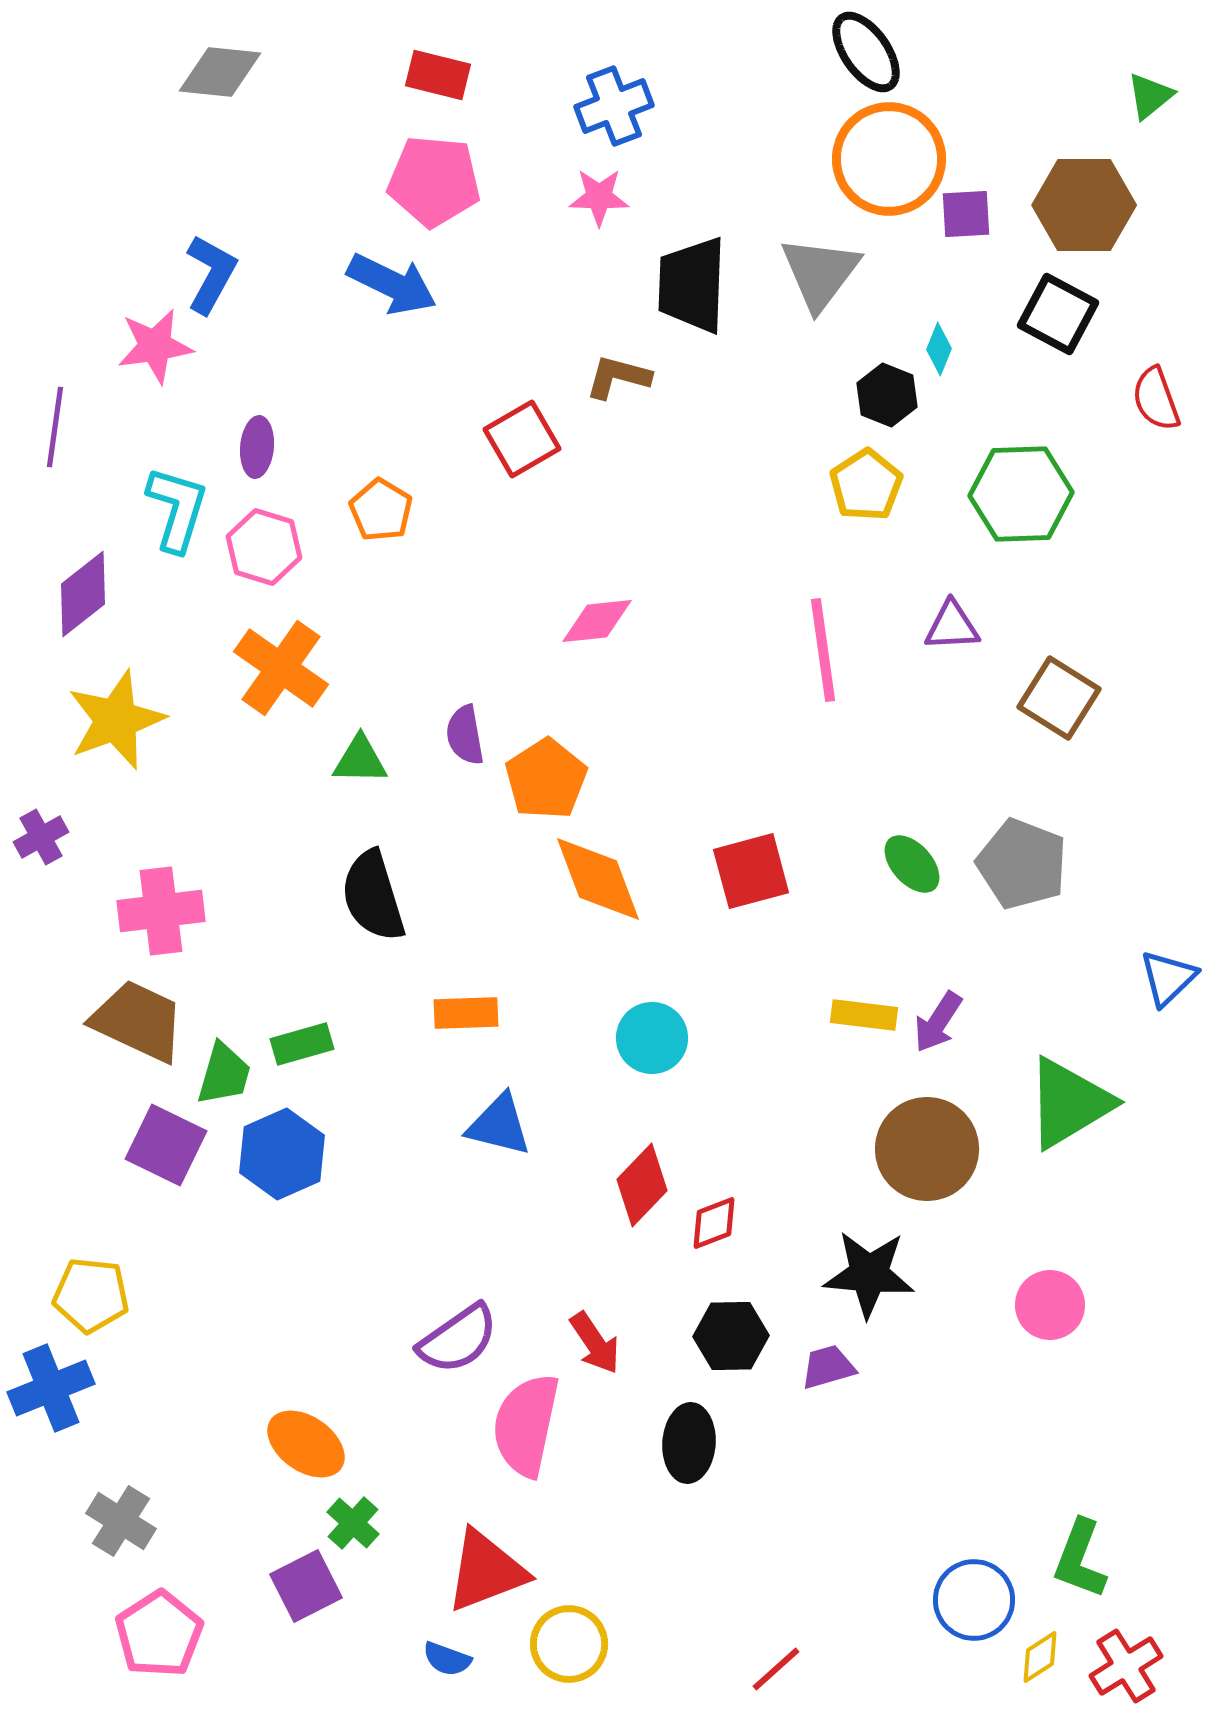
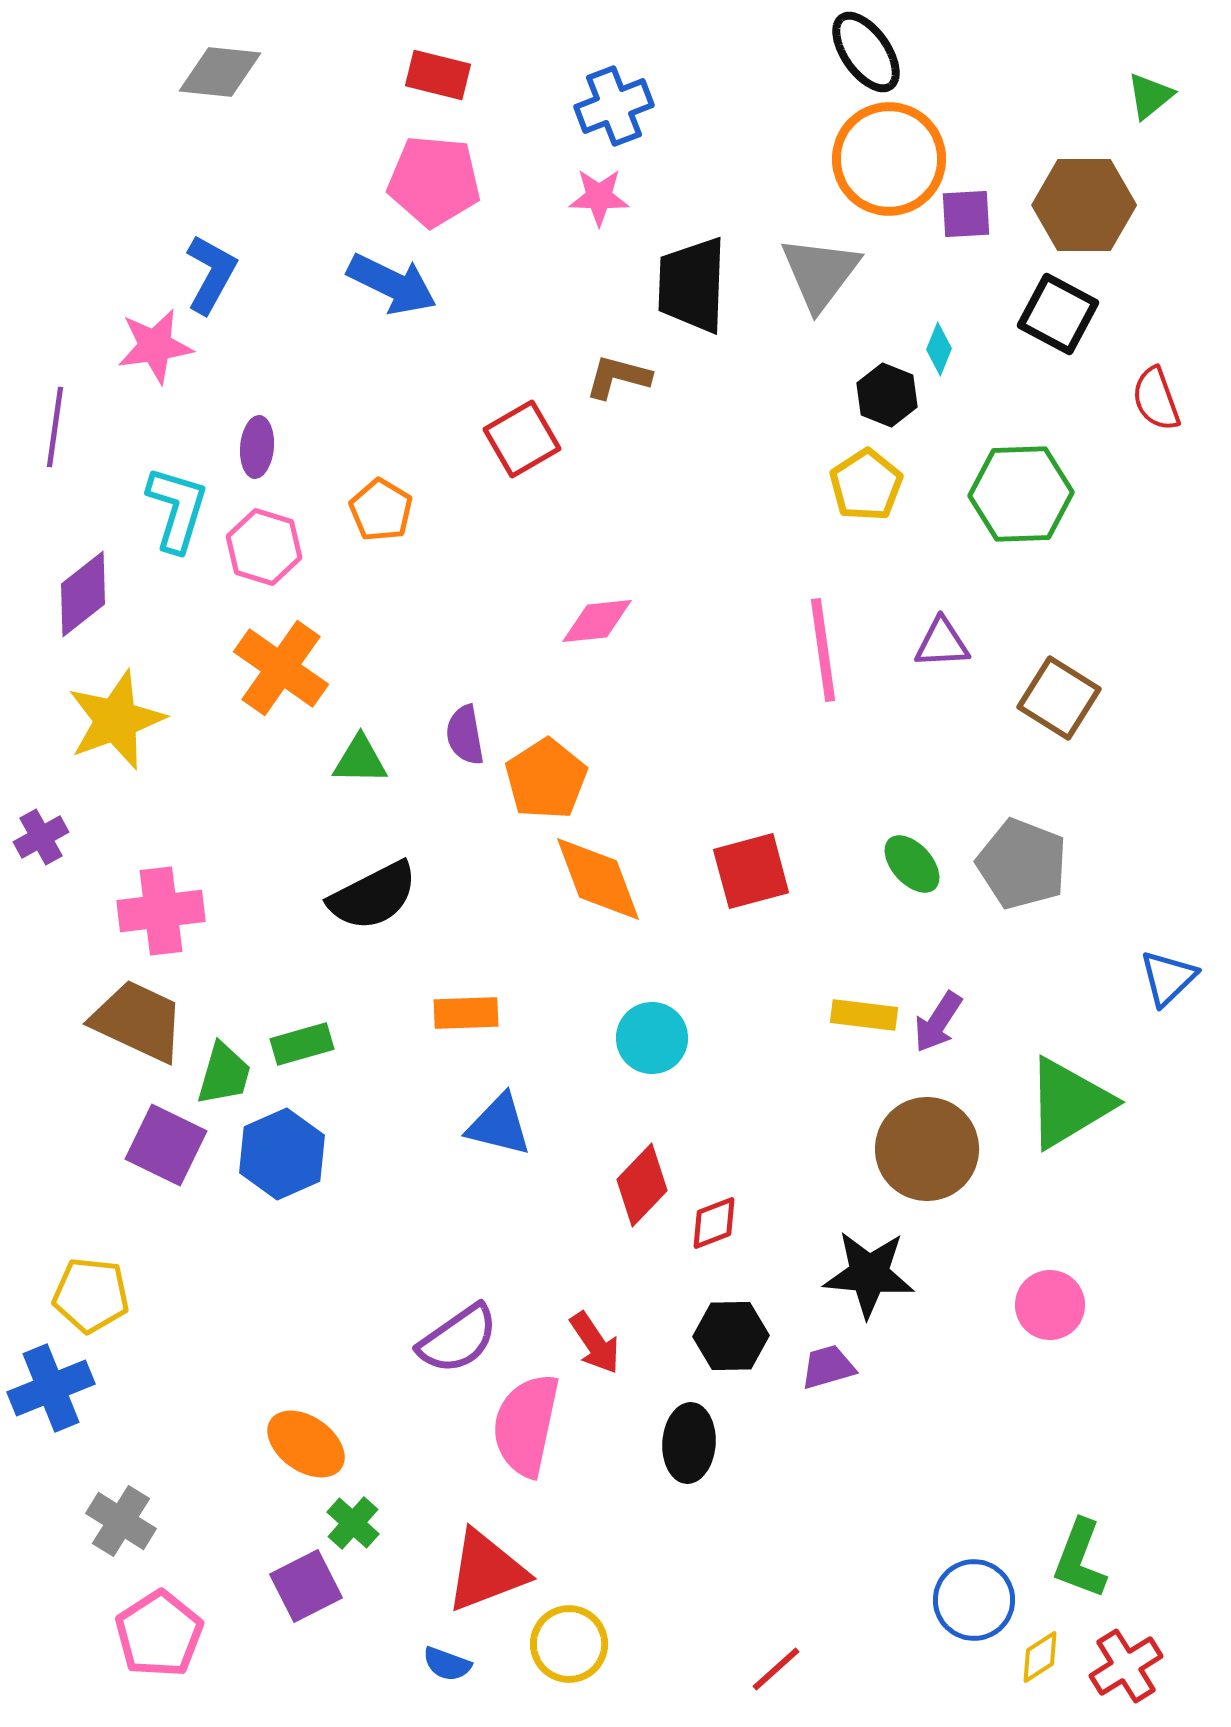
purple triangle at (952, 626): moved 10 px left, 17 px down
black semicircle at (373, 896): rotated 100 degrees counterclockwise
blue semicircle at (447, 1659): moved 5 px down
